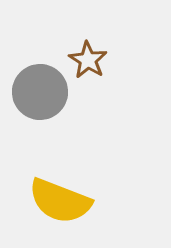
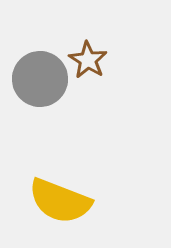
gray circle: moved 13 px up
